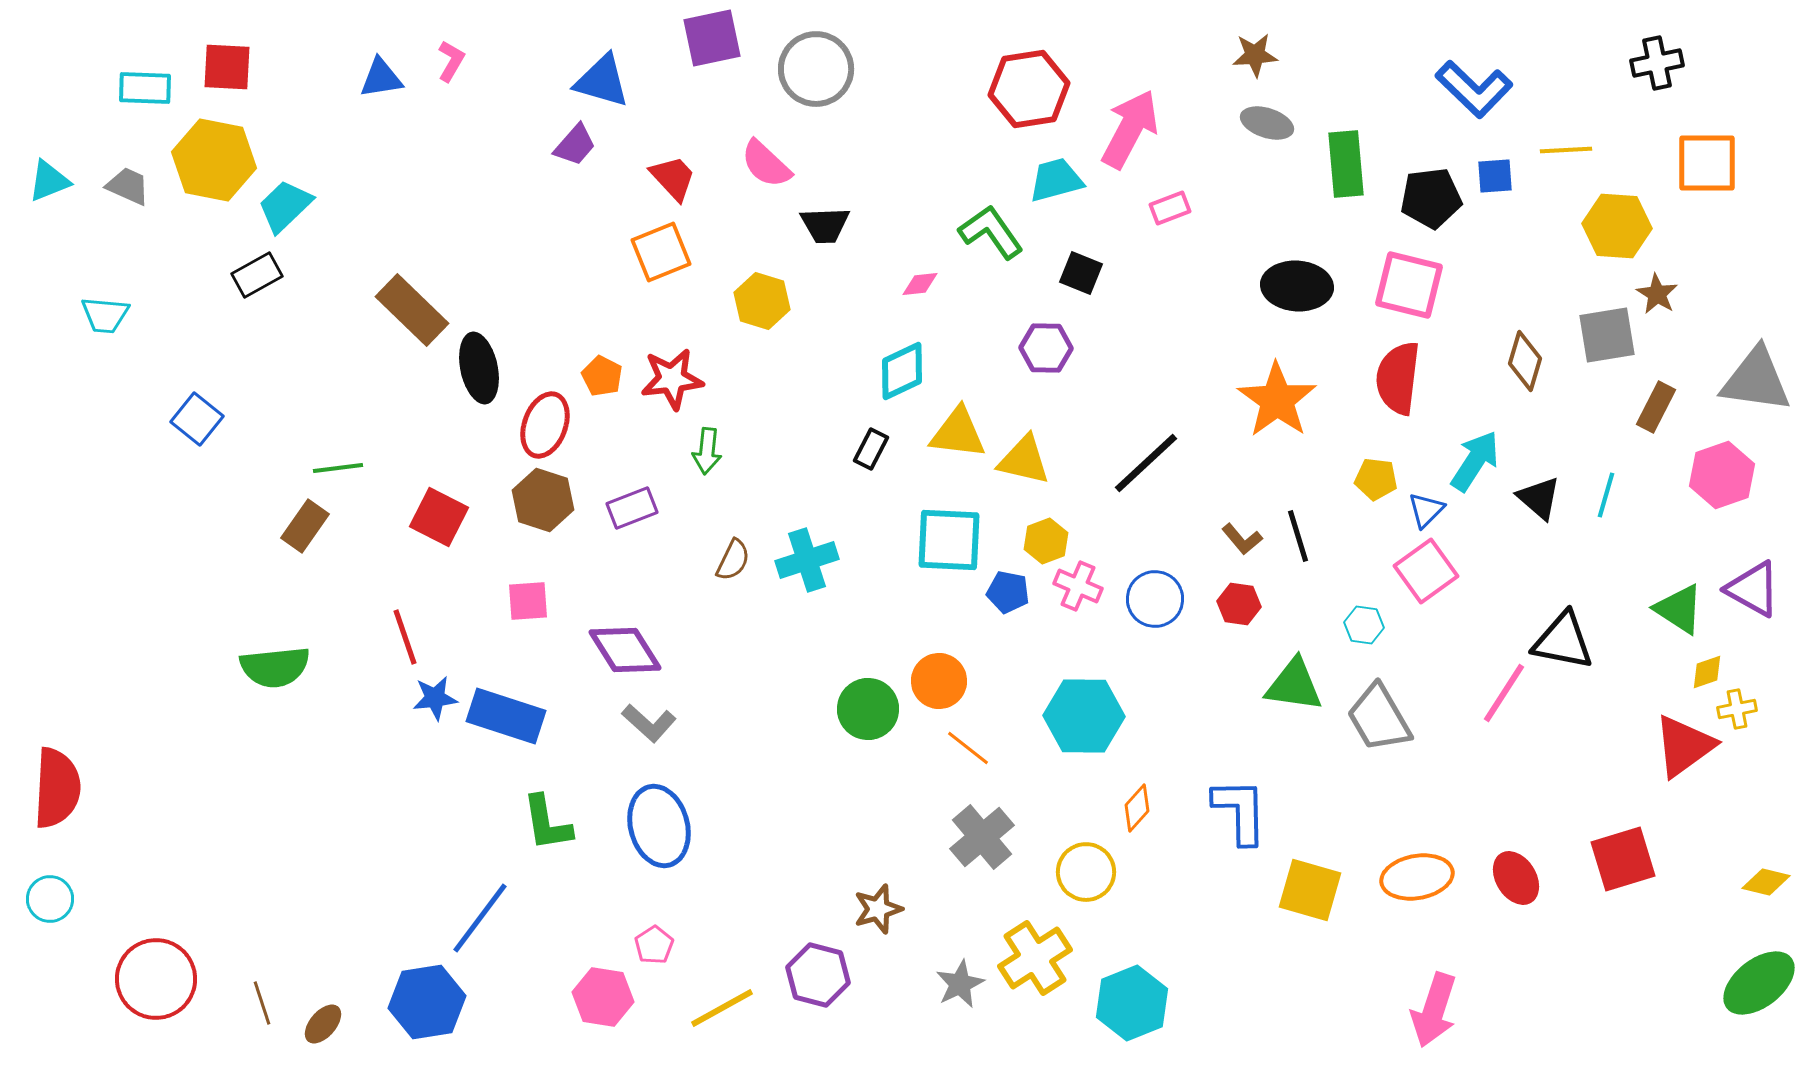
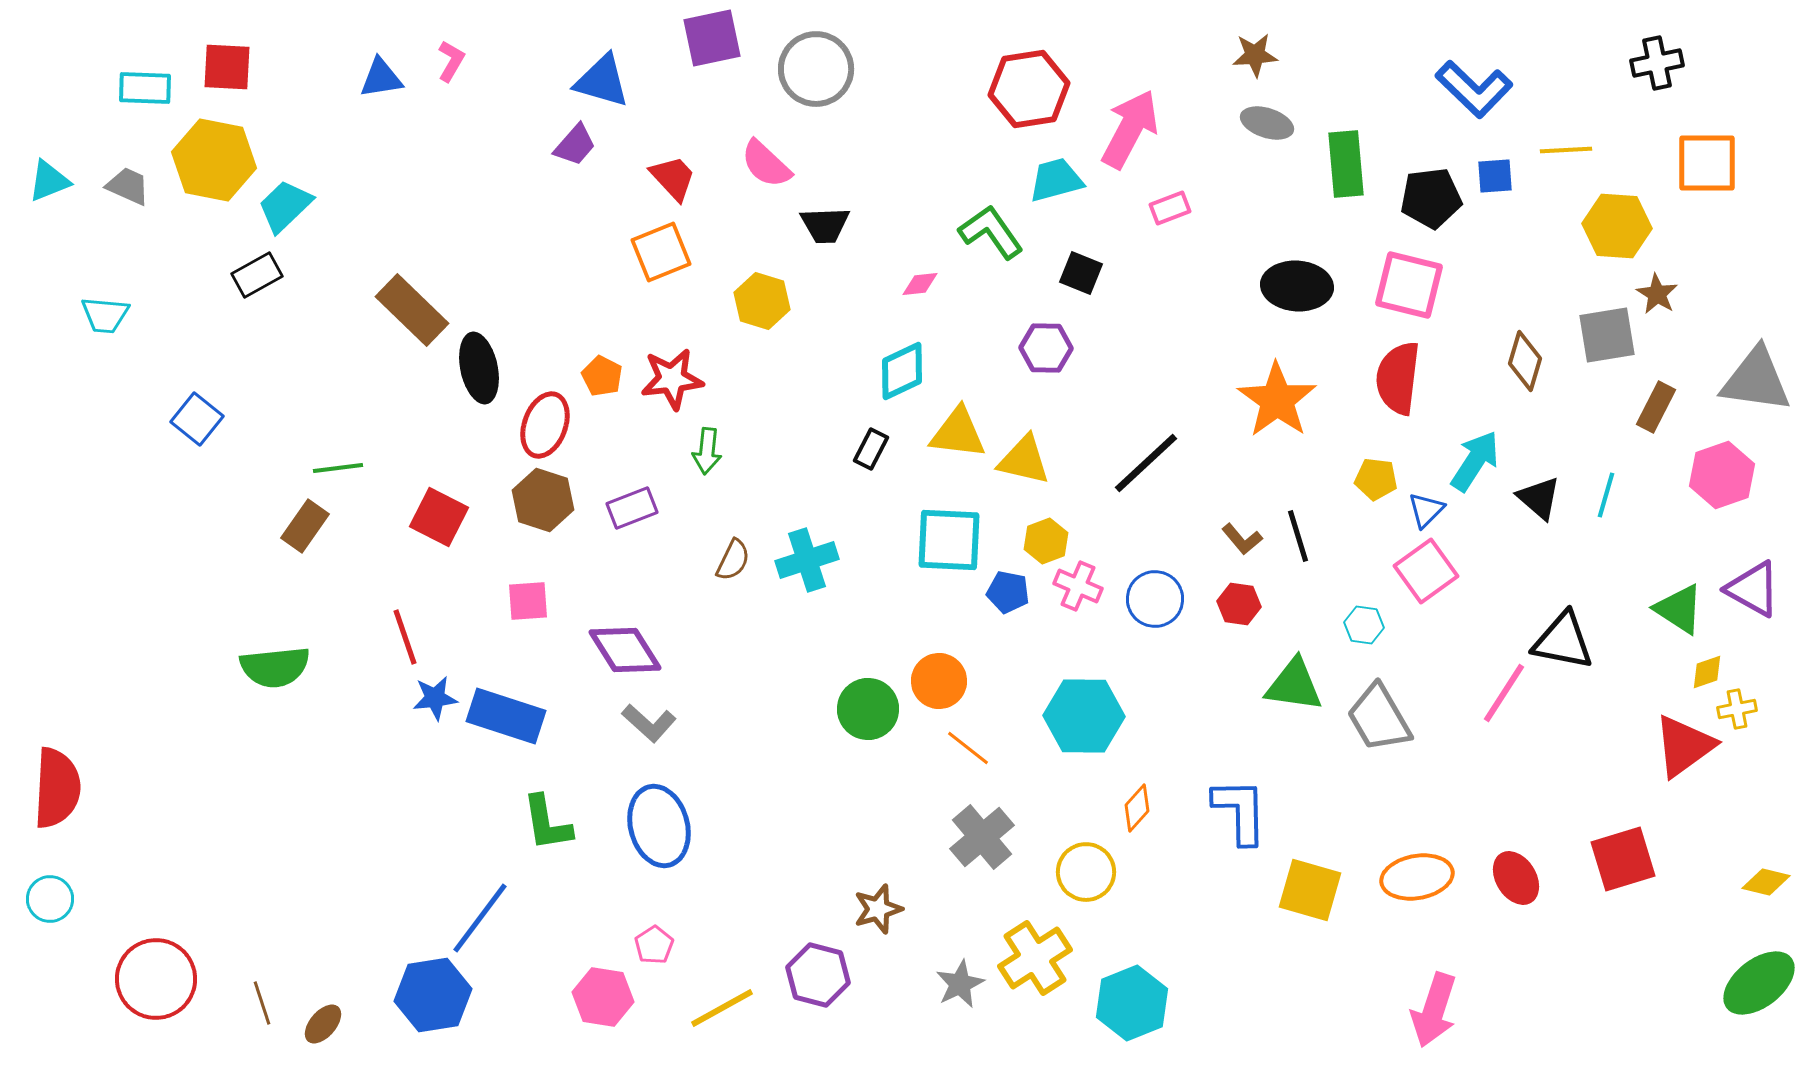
blue hexagon at (427, 1002): moved 6 px right, 7 px up
